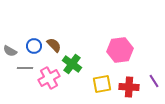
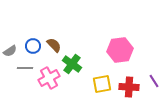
blue circle: moved 1 px left
gray semicircle: rotated 64 degrees counterclockwise
